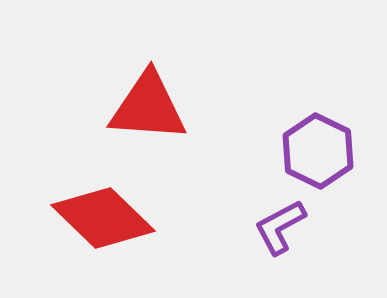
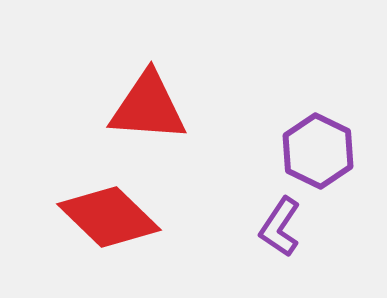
red diamond: moved 6 px right, 1 px up
purple L-shape: rotated 28 degrees counterclockwise
